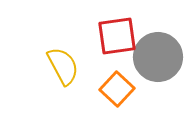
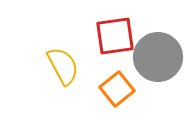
red square: moved 2 px left
orange square: rotated 8 degrees clockwise
